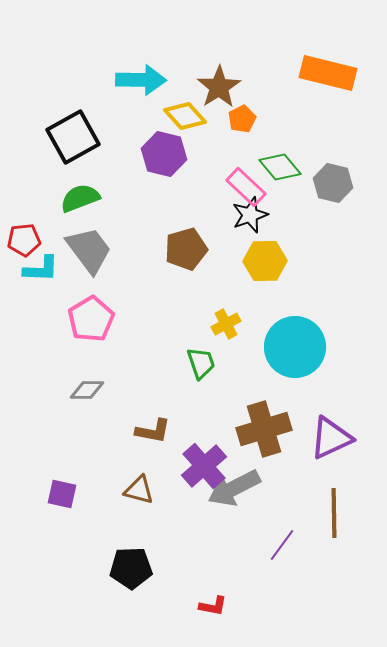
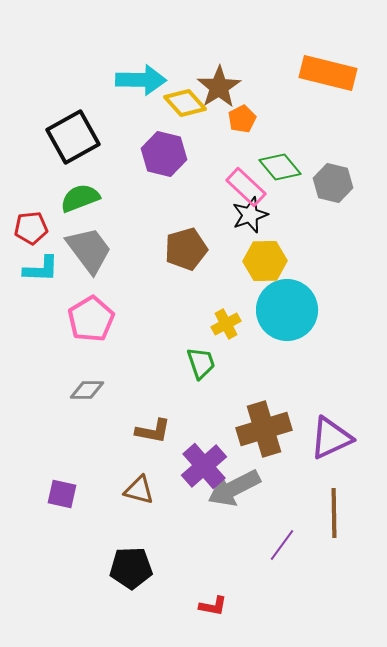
yellow diamond: moved 13 px up
red pentagon: moved 7 px right, 12 px up
cyan circle: moved 8 px left, 37 px up
